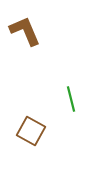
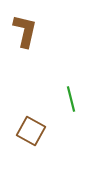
brown L-shape: rotated 36 degrees clockwise
